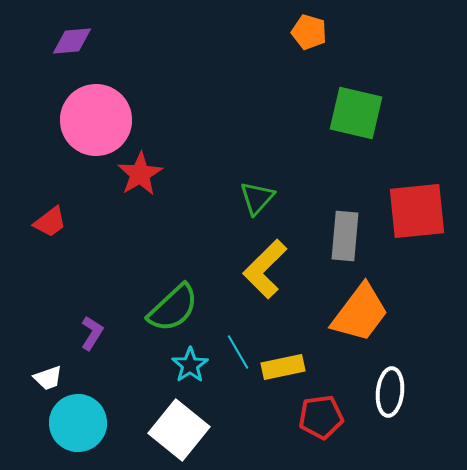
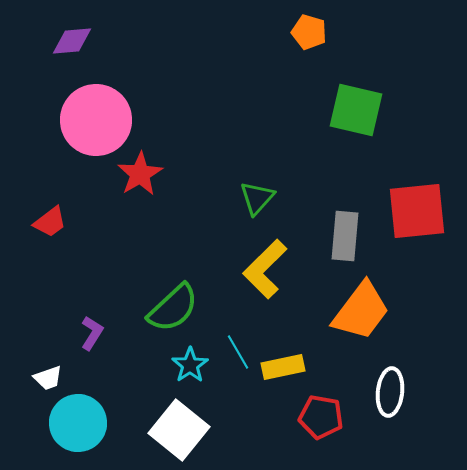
green square: moved 3 px up
orange trapezoid: moved 1 px right, 2 px up
red pentagon: rotated 18 degrees clockwise
